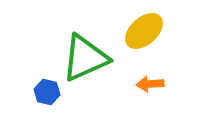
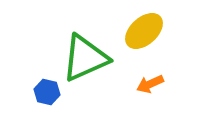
orange arrow: rotated 20 degrees counterclockwise
